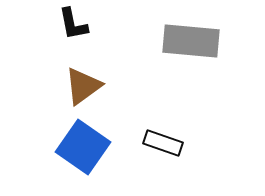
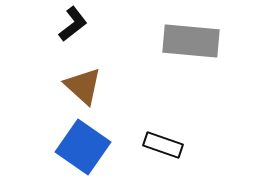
black L-shape: rotated 117 degrees counterclockwise
brown triangle: rotated 42 degrees counterclockwise
black rectangle: moved 2 px down
